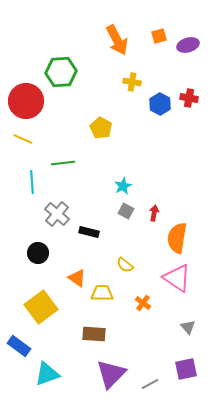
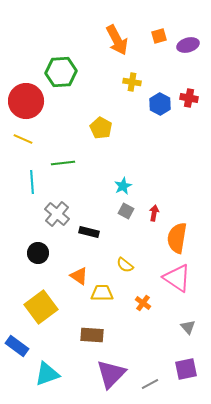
orange triangle: moved 2 px right, 2 px up
brown rectangle: moved 2 px left, 1 px down
blue rectangle: moved 2 px left
